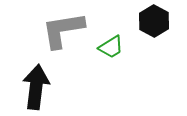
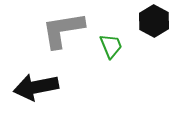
green trapezoid: moved 1 px up; rotated 80 degrees counterclockwise
black arrow: rotated 108 degrees counterclockwise
